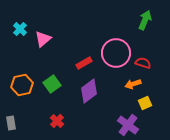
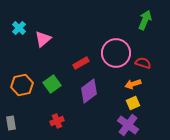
cyan cross: moved 1 px left, 1 px up
red rectangle: moved 3 px left
yellow square: moved 12 px left
red cross: rotated 24 degrees clockwise
